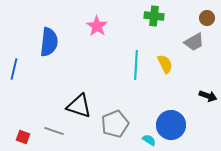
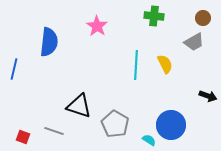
brown circle: moved 4 px left
gray pentagon: rotated 20 degrees counterclockwise
